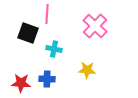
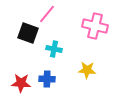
pink line: rotated 36 degrees clockwise
pink cross: rotated 30 degrees counterclockwise
